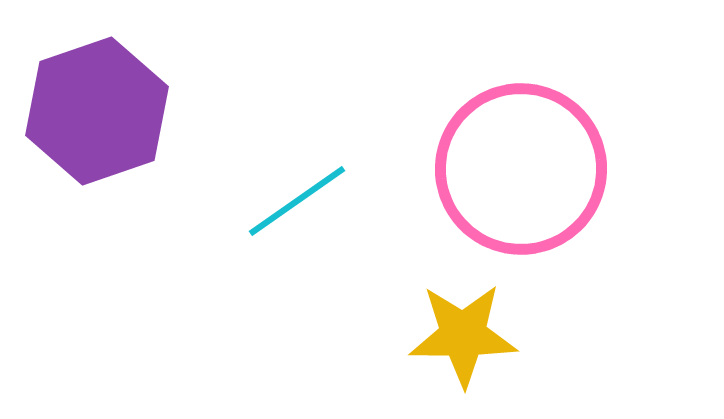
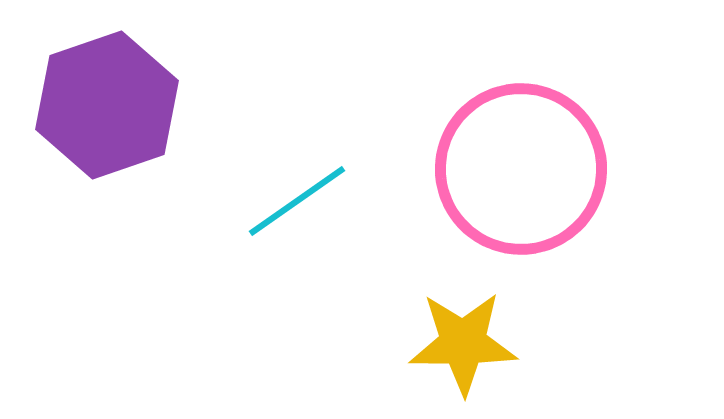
purple hexagon: moved 10 px right, 6 px up
yellow star: moved 8 px down
